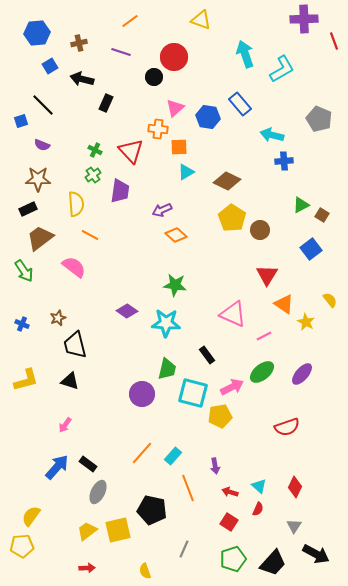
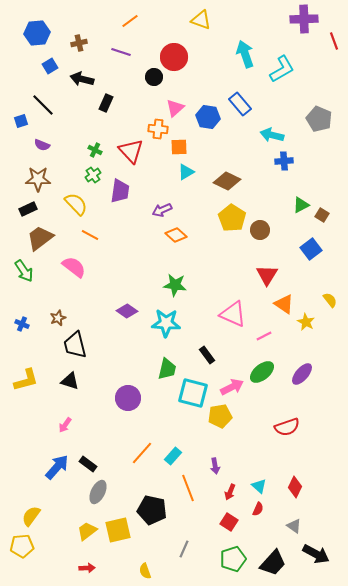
yellow semicircle at (76, 204): rotated 40 degrees counterclockwise
purple circle at (142, 394): moved 14 px left, 4 px down
red arrow at (230, 492): rotated 84 degrees counterclockwise
gray triangle at (294, 526): rotated 28 degrees counterclockwise
